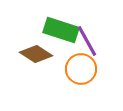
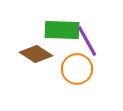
green rectangle: moved 1 px right; rotated 16 degrees counterclockwise
orange circle: moved 4 px left
